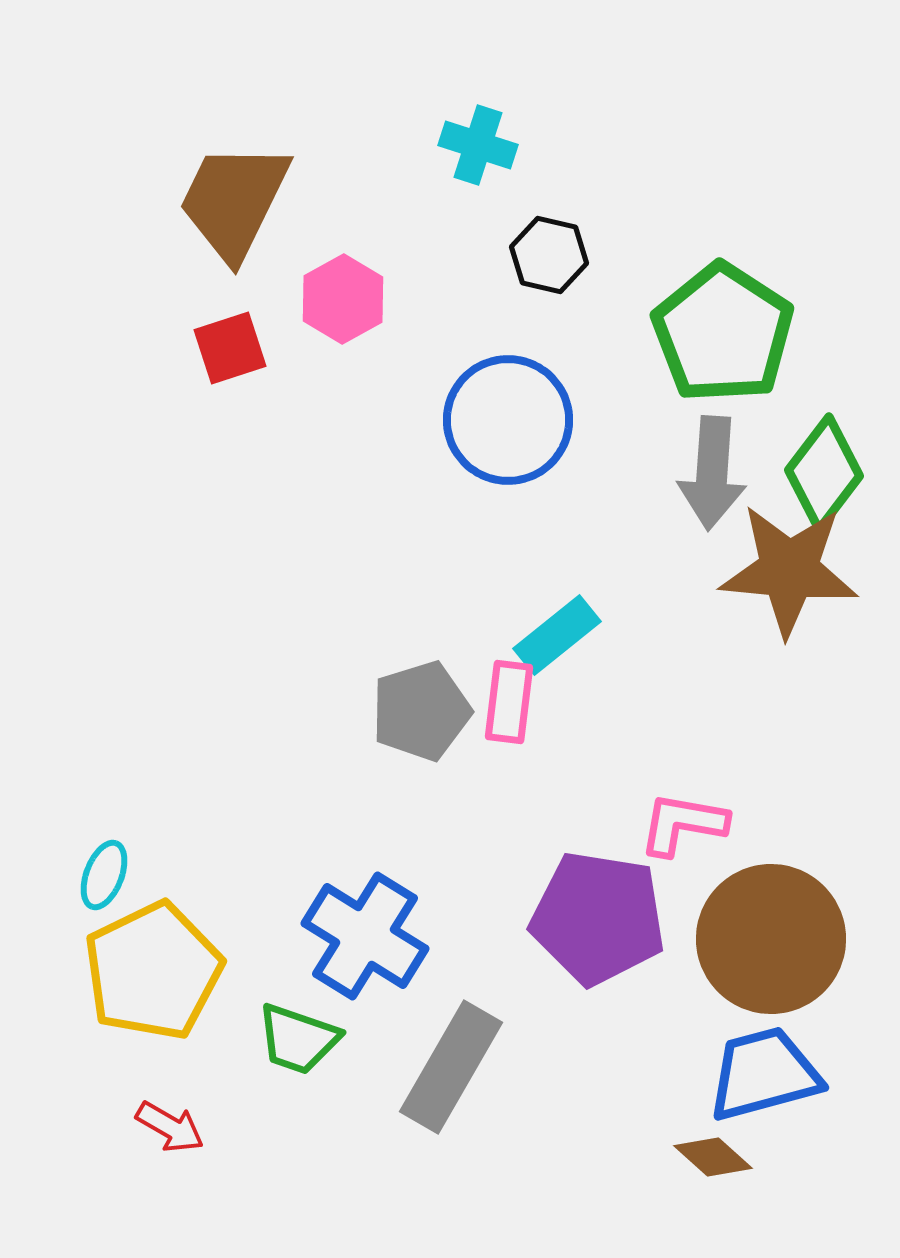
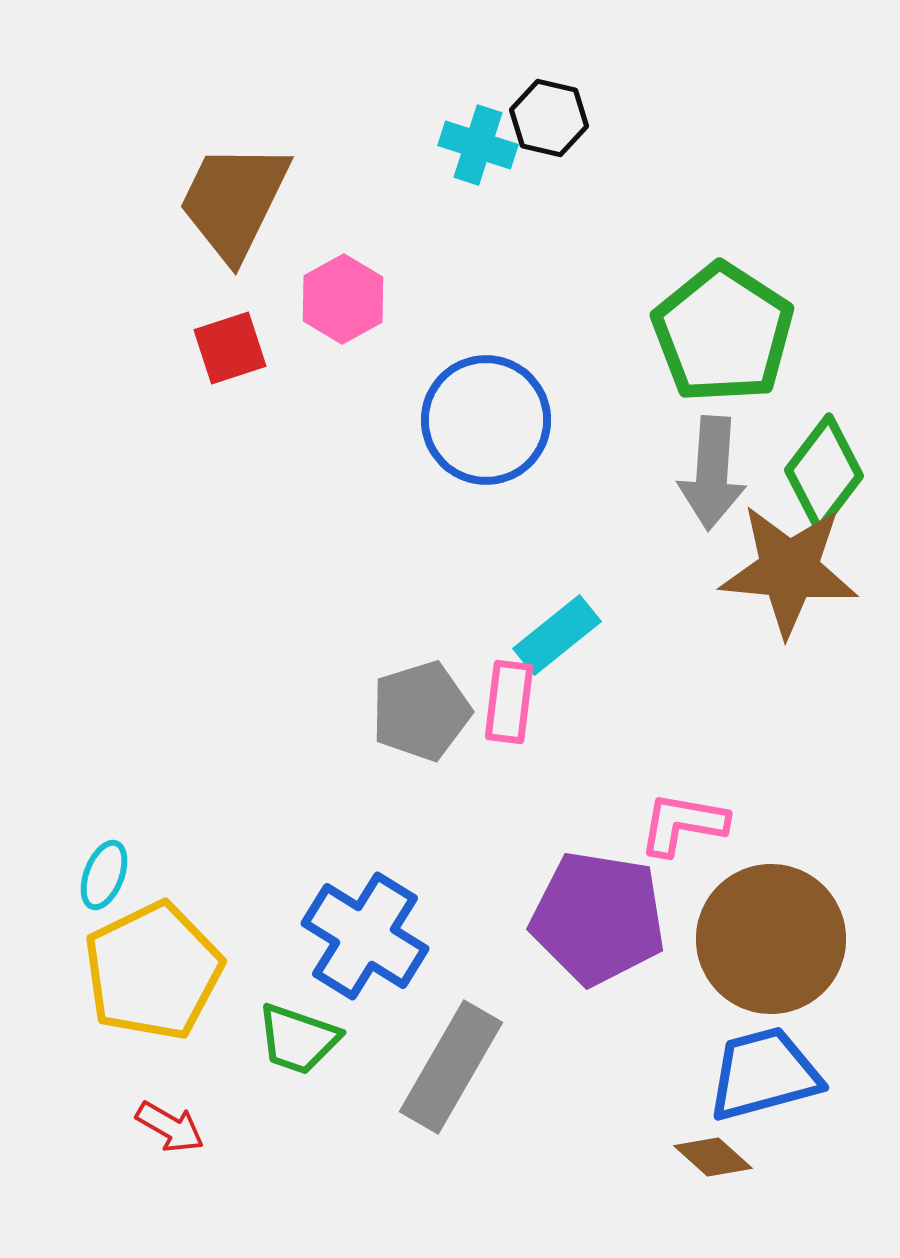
black hexagon: moved 137 px up
blue circle: moved 22 px left
